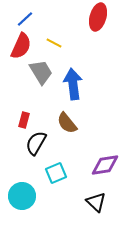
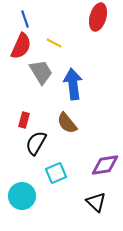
blue line: rotated 66 degrees counterclockwise
